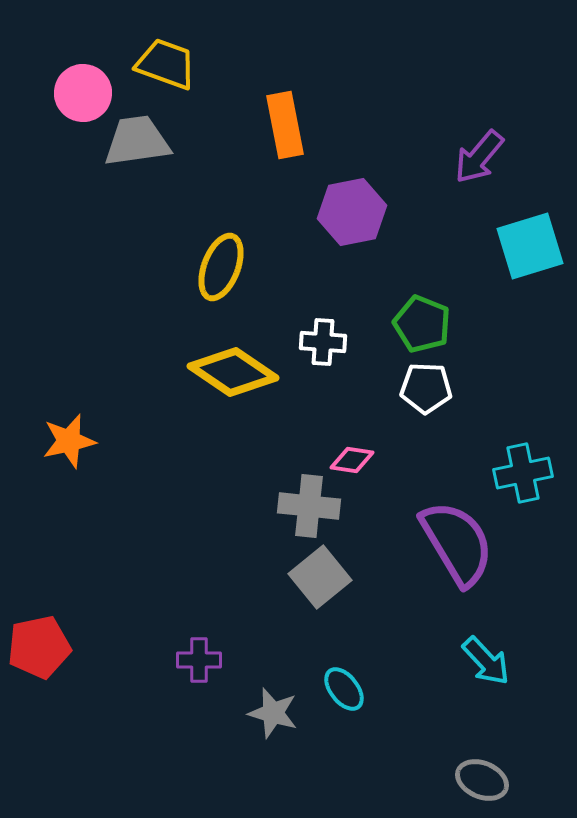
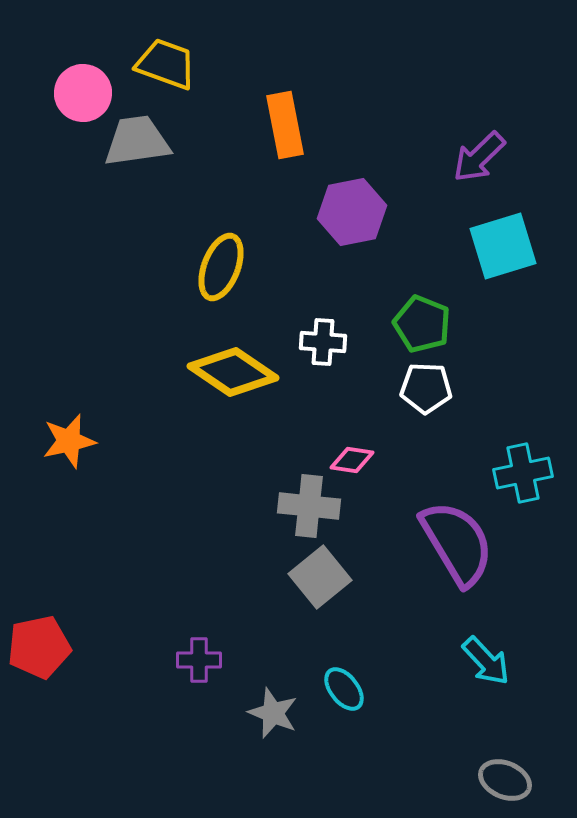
purple arrow: rotated 6 degrees clockwise
cyan square: moved 27 px left
gray star: rotated 6 degrees clockwise
gray ellipse: moved 23 px right
